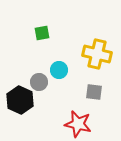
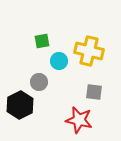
green square: moved 8 px down
yellow cross: moved 8 px left, 3 px up
cyan circle: moved 9 px up
black hexagon: moved 5 px down; rotated 8 degrees clockwise
red star: moved 1 px right, 4 px up
